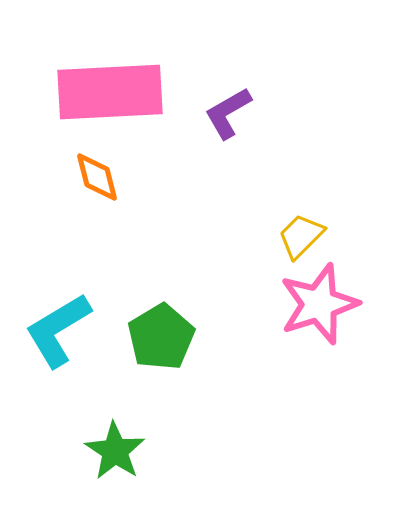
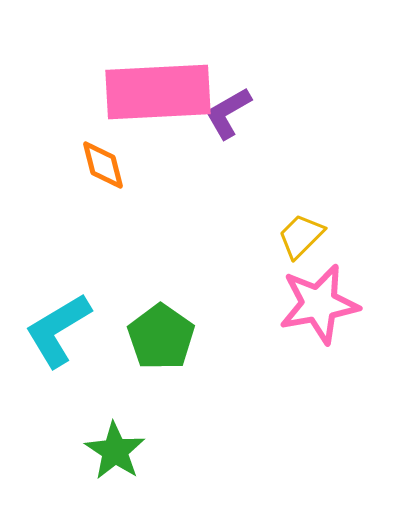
pink rectangle: moved 48 px right
orange diamond: moved 6 px right, 12 px up
pink star: rotated 8 degrees clockwise
green pentagon: rotated 6 degrees counterclockwise
